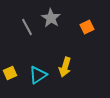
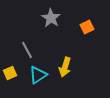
gray line: moved 23 px down
